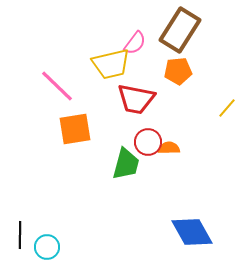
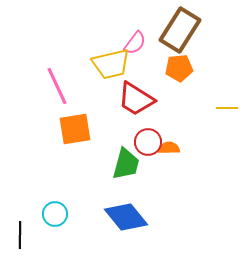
orange pentagon: moved 1 px right, 3 px up
pink line: rotated 21 degrees clockwise
red trapezoid: rotated 21 degrees clockwise
yellow line: rotated 50 degrees clockwise
blue diamond: moved 66 px left, 15 px up; rotated 9 degrees counterclockwise
cyan circle: moved 8 px right, 33 px up
